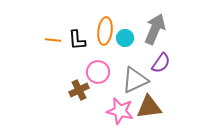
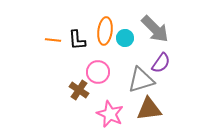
gray arrow: rotated 112 degrees clockwise
gray triangle: moved 6 px right; rotated 8 degrees clockwise
brown cross: rotated 30 degrees counterclockwise
brown triangle: moved 2 px down
pink star: moved 10 px left, 3 px down; rotated 12 degrees clockwise
